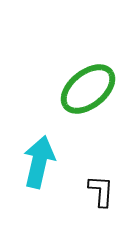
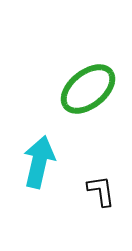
black L-shape: rotated 12 degrees counterclockwise
